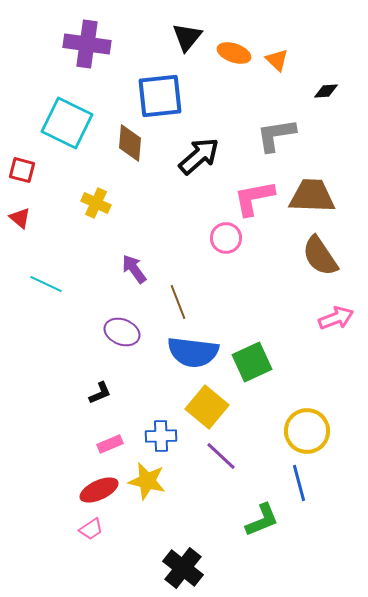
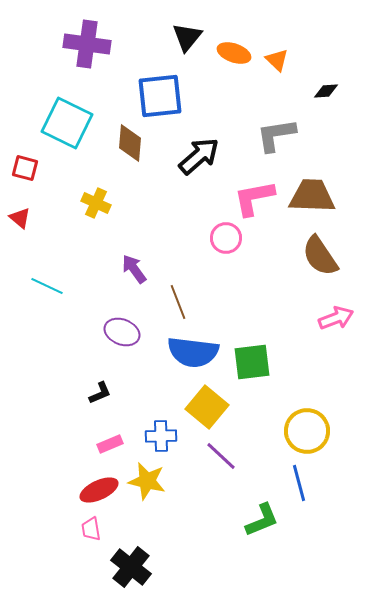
red square: moved 3 px right, 2 px up
cyan line: moved 1 px right, 2 px down
green square: rotated 18 degrees clockwise
pink trapezoid: rotated 115 degrees clockwise
black cross: moved 52 px left, 1 px up
